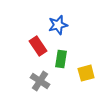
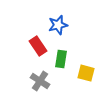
yellow square: rotated 30 degrees clockwise
